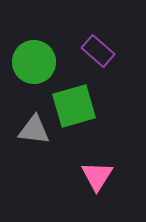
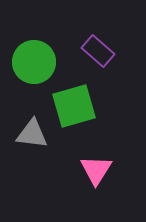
gray triangle: moved 2 px left, 4 px down
pink triangle: moved 1 px left, 6 px up
